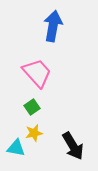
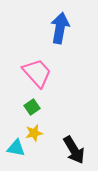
blue arrow: moved 7 px right, 2 px down
black arrow: moved 1 px right, 4 px down
